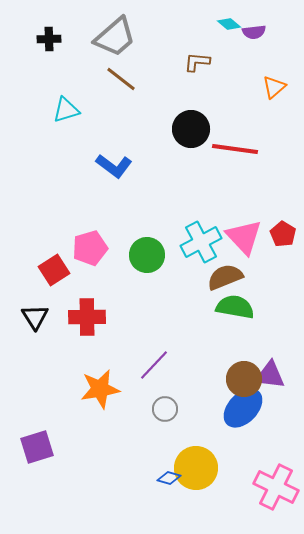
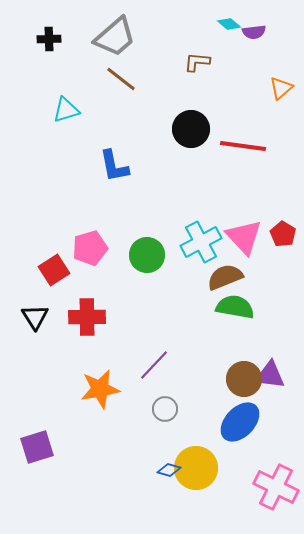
orange triangle: moved 7 px right, 1 px down
red line: moved 8 px right, 3 px up
blue L-shape: rotated 42 degrees clockwise
blue ellipse: moved 3 px left, 14 px down
blue diamond: moved 8 px up
